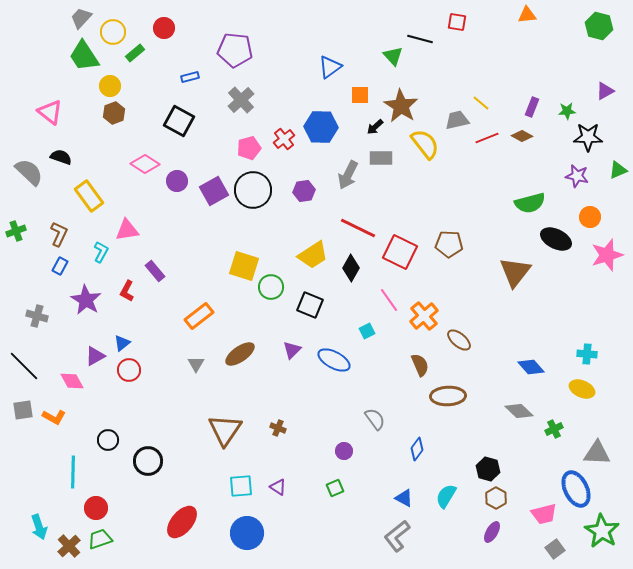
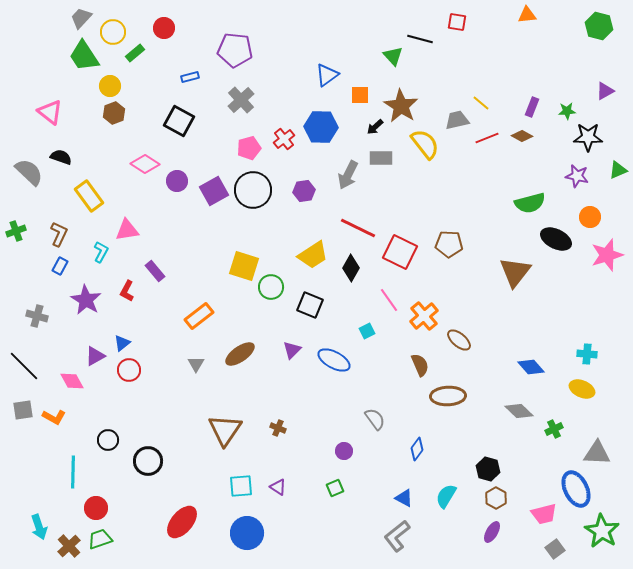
blue triangle at (330, 67): moved 3 px left, 8 px down
